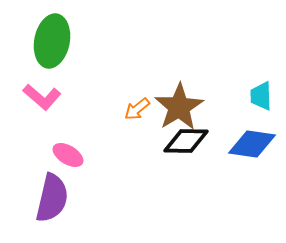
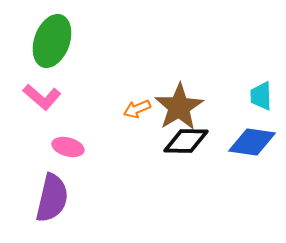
green ellipse: rotated 9 degrees clockwise
orange arrow: rotated 16 degrees clockwise
blue diamond: moved 2 px up
pink ellipse: moved 8 px up; rotated 16 degrees counterclockwise
